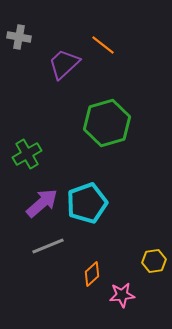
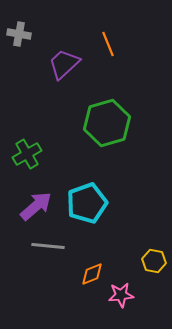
gray cross: moved 3 px up
orange line: moved 5 px right, 1 px up; rotated 30 degrees clockwise
purple arrow: moved 6 px left, 3 px down
gray line: rotated 28 degrees clockwise
yellow hexagon: rotated 20 degrees clockwise
orange diamond: rotated 20 degrees clockwise
pink star: moved 1 px left
